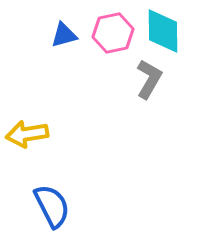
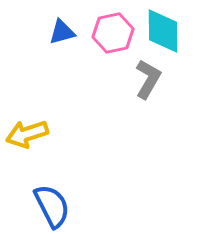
blue triangle: moved 2 px left, 3 px up
gray L-shape: moved 1 px left
yellow arrow: rotated 9 degrees counterclockwise
